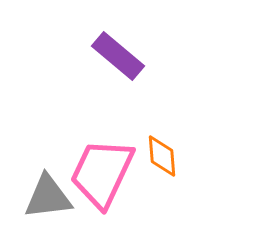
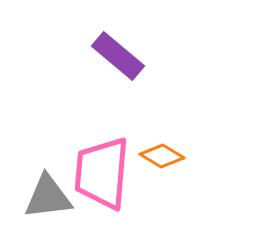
orange diamond: rotated 54 degrees counterclockwise
pink trapezoid: rotated 20 degrees counterclockwise
